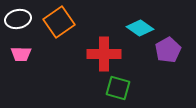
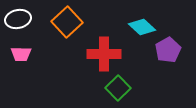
orange square: moved 8 px right; rotated 8 degrees counterclockwise
cyan diamond: moved 2 px right, 1 px up; rotated 8 degrees clockwise
green square: rotated 30 degrees clockwise
